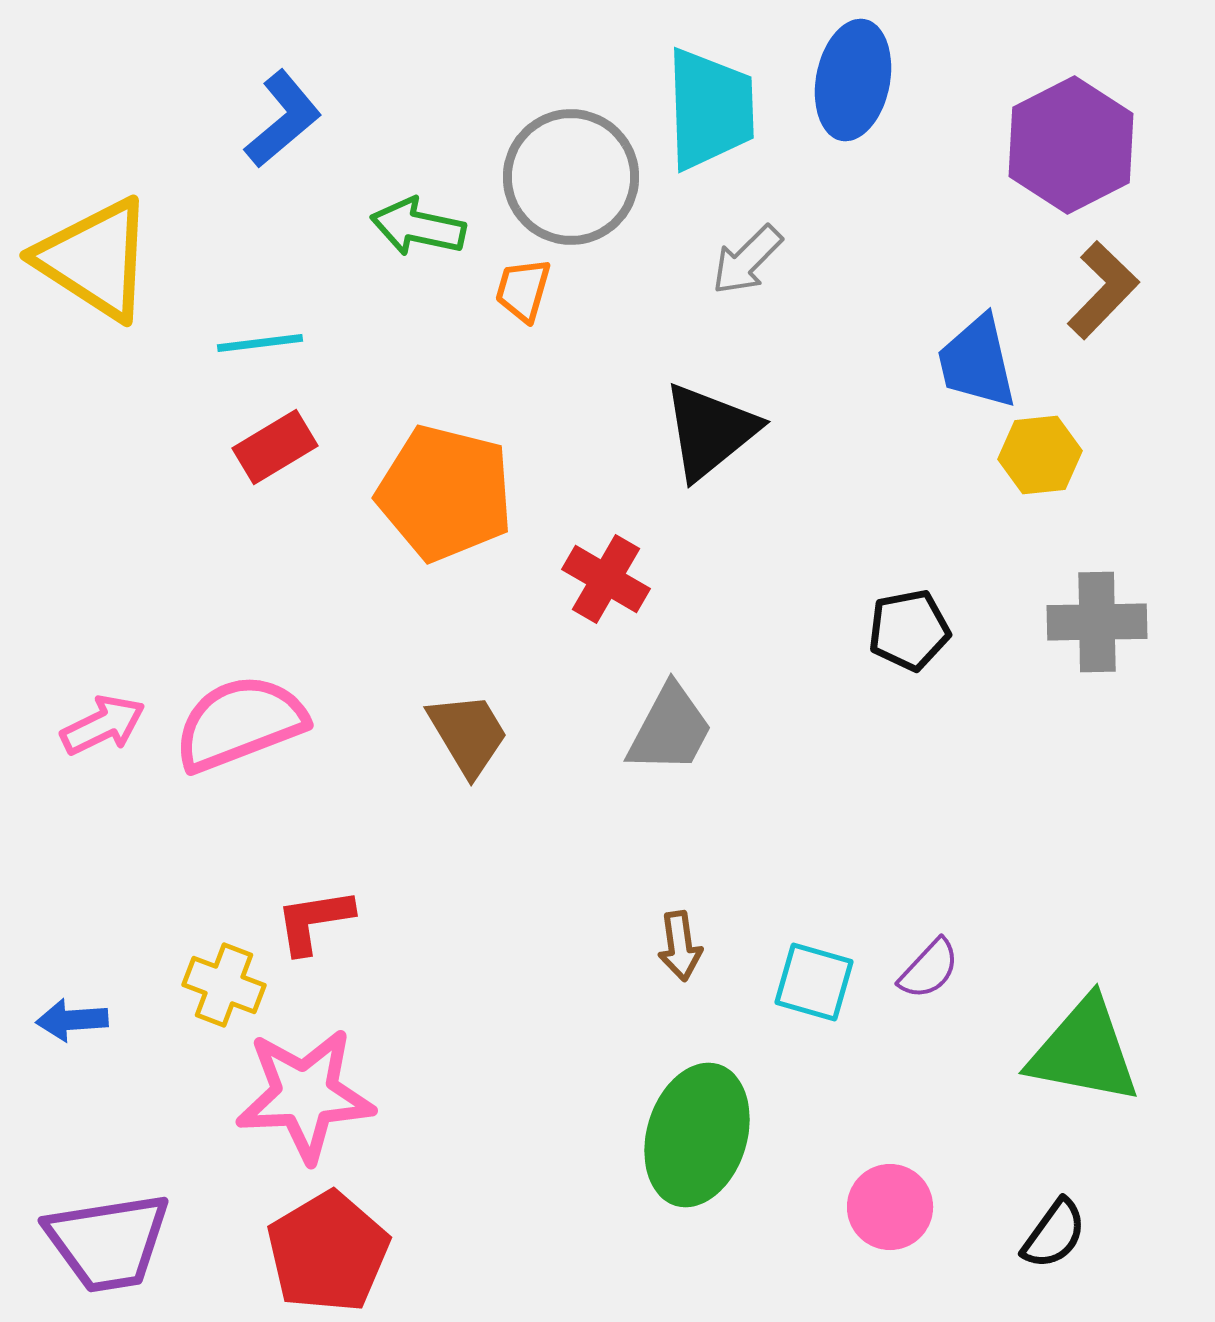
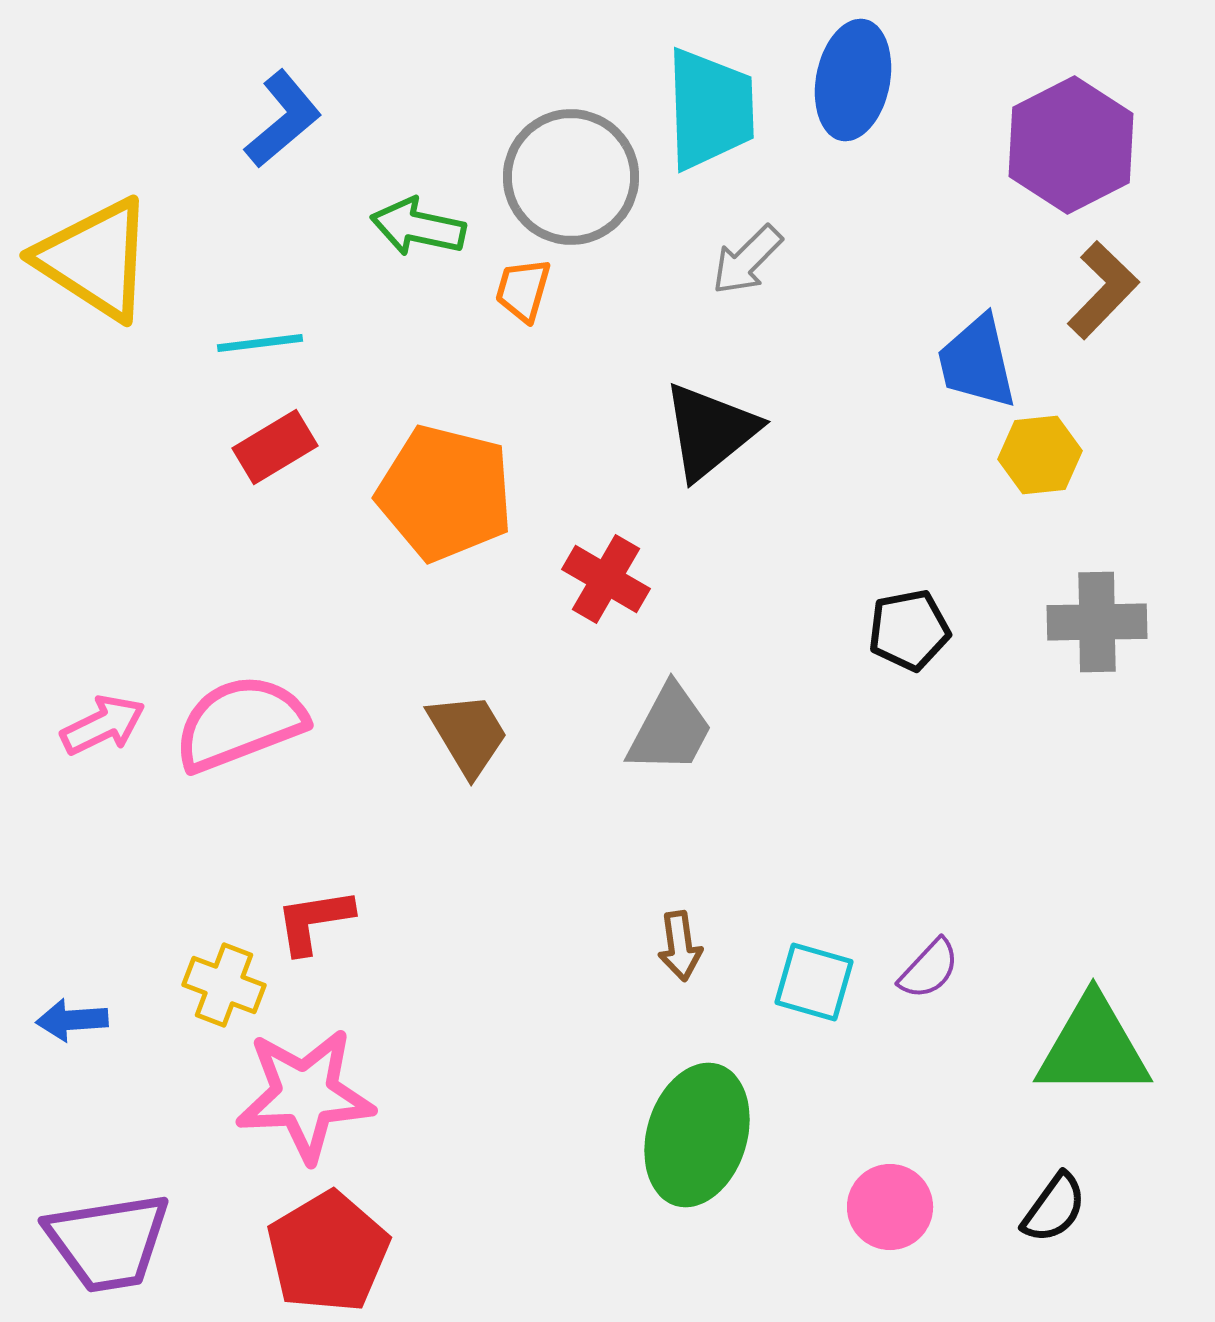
green triangle: moved 9 px right, 4 px up; rotated 11 degrees counterclockwise
black semicircle: moved 26 px up
